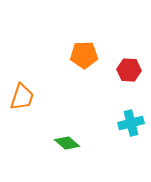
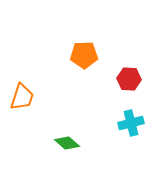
red hexagon: moved 9 px down
